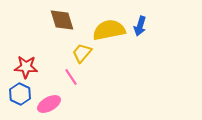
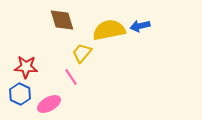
blue arrow: rotated 60 degrees clockwise
